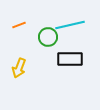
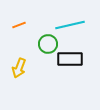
green circle: moved 7 px down
